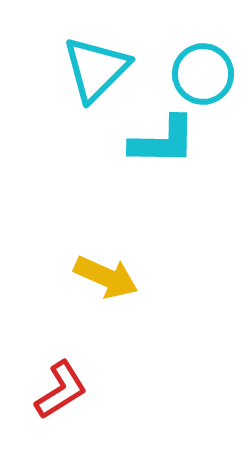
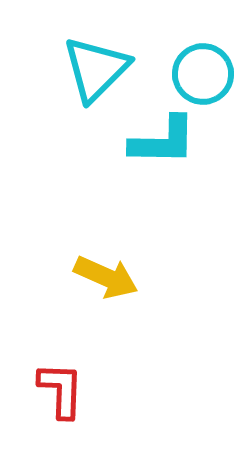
red L-shape: rotated 56 degrees counterclockwise
